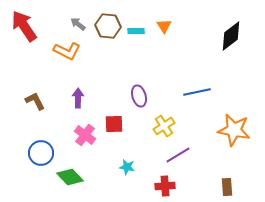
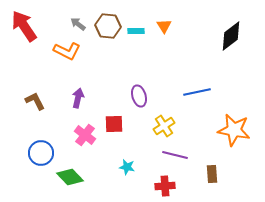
purple arrow: rotated 12 degrees clockwise
purple line: moved 3 px left; rotated 45 degrees clockwise
brown rectangle: moved 15 px left, 13 px up
